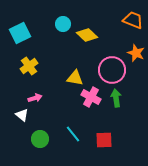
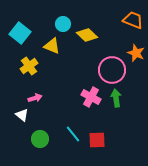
cyan square: rotated 25 degrees counterclockwise
yellow triangle: moved 23 px left, 32 px up; rotated 12 degrees clockwise
red square: moved 7 px left
